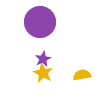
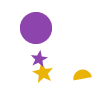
purple circle: moved 4 px left, 6 px down
purple star: moved 4 px left
